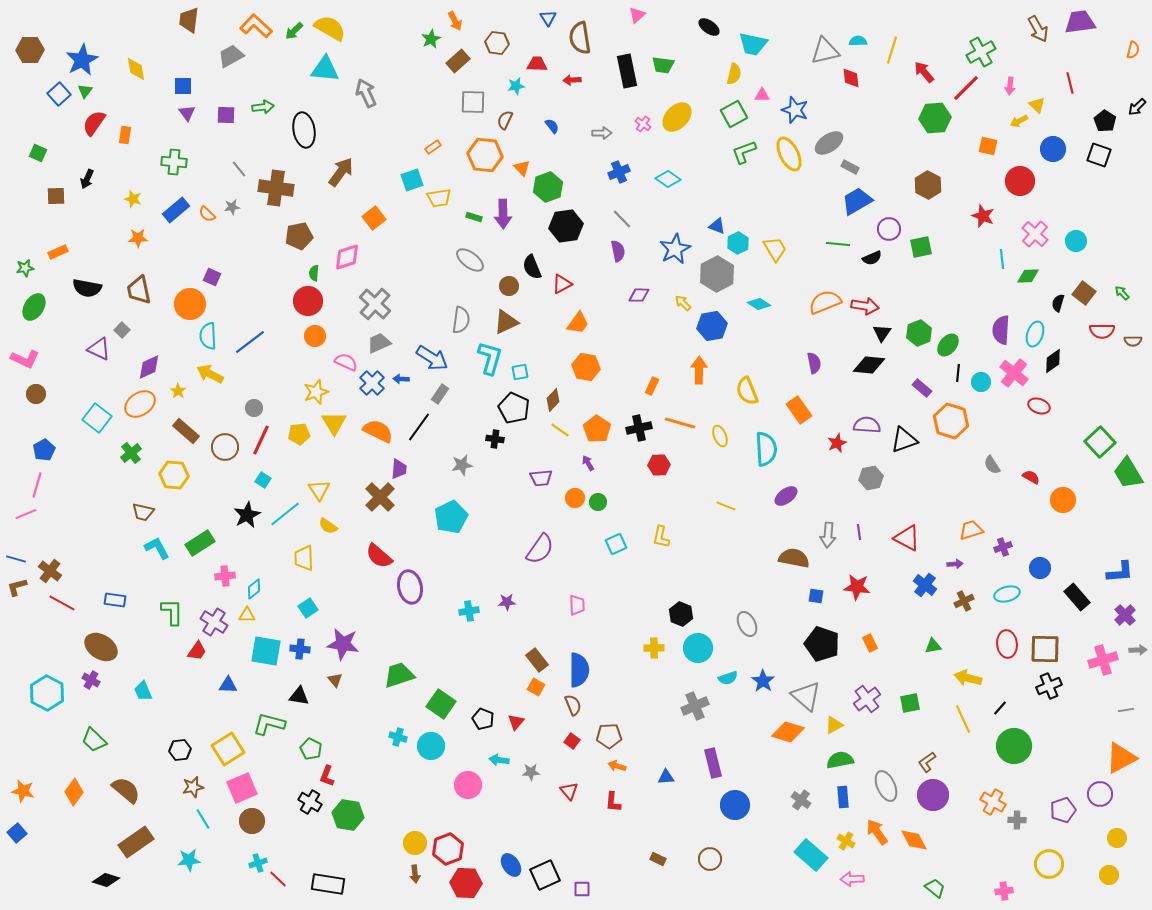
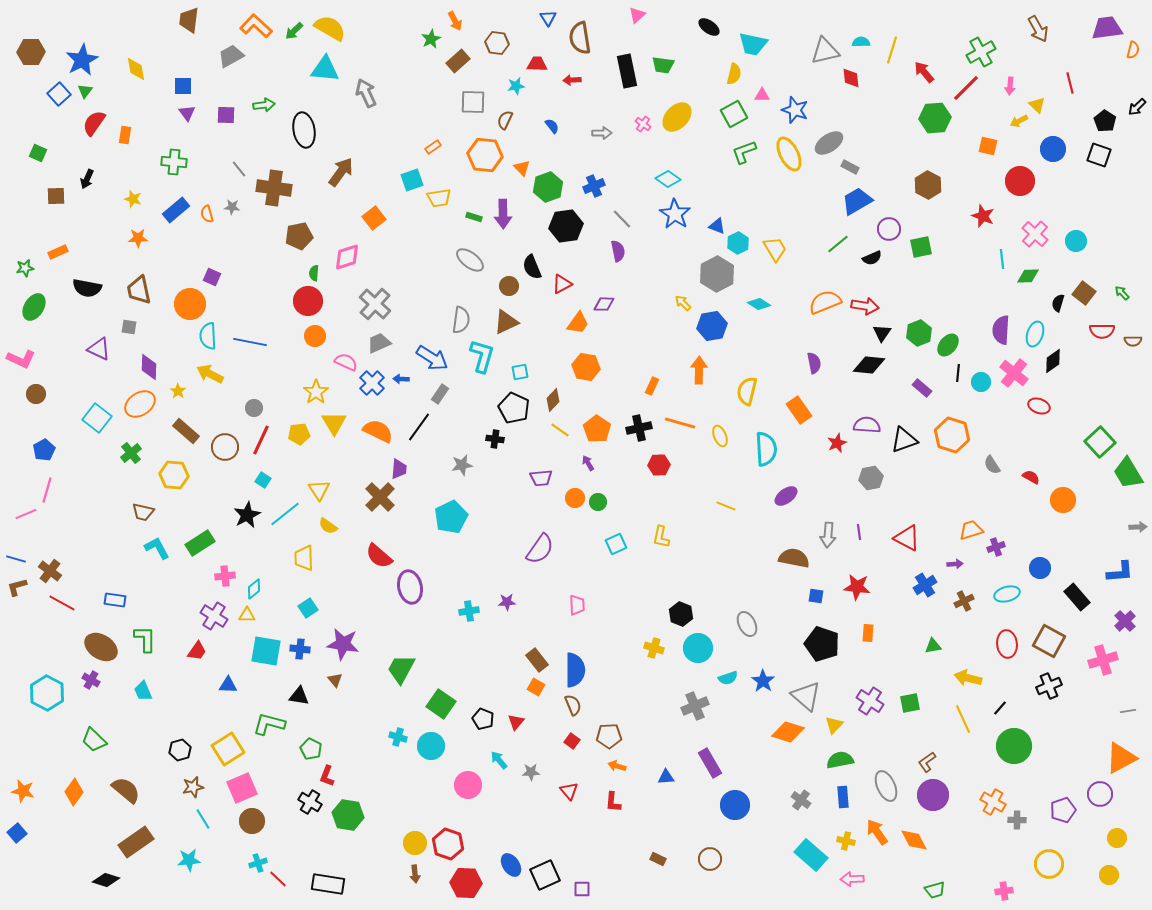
purple trapezoid at (1080, 22): moved 27 px right, 6 px down
cyan semicircle at (858, 41): moved 3 px right, 1 px down
brown hexagon at (30, 50): moved 1 px right, 2 px down
green arrow at (263, 107): moved 1 px right, 2 px up
blue cross at (619, 172): moved 25 px left, 14 px down
brown cross at (276, 188): moved 2 px left
gray star at (232, 207): rotated 14 degrees clockwise
orange semicircle at (207, 214): rotated 30 degrees clockwise
green line at (838, 244): rotated 45 degrees counterclockwise
blue star at (675, 249): moved 35 px up; rotated 12 degrees counterclockwise
purple diamond at (639, 295): moved 35 px left, 9 px down
gray square at (122, 330): moved 7 px right, 3 px up; rotated 35 degrees counterclockwise
blue line at (250, 342): rotated 48 degrees clockwise
cyan L-shape at (490, 358): moved 8 px left, 2 px up
pink L-shape at (25, 359): moved 4 px left
purple diamond at (149, 367): rotated 64 degrees counterclockwise
yellow semicircle at (747, 391): rotated 36 degrees clockwise
yellow star at (316, 392): rotated 15 degrees counterclockwise
orange hexagon at (951, 421): moved 1 px right, 14 px down
pink line at (37, 485): moved 10 px right, 5 px down
purple cross at (1003, 547): moved 7 px left
blue cross at (925, 585): rotated 20 degrees clockwise
green L-shape at (172, 612): moved 27 px left, 27 px down
purple cross at (1125, 615): moved 6 px down
purple cross at (214, 622): moved 6 px up
orange rectangle at (870, 643): moved 2 px left, 10 px up; rotated 30 degrees clockwise
yellow cross at (654, 648): rotated 18 degrees clockwise
brown square at (1045, 649): moved 4 px right, 8 px up; rotated 28 degrees clockwise
gray arrow at (1138, 650): moved 123 px up
blue semicircle at (579, 670): moved 4 px left
green trapezoid at (399, 675): moved 2 px right, 6 px up; rotated 44 degrees counterclockwise
purple cross at (867, 699): moved 3 px right, 2 px down; rotated 20 degrees counterclockwise
gray line at (1126, 710): moved 2 px right, 1 px down
yellow triangle at (834, 725): rotated 18 degrees counterclockwise
black hexagon at (180, 750): rotated 10 degrees counterclockwise
cyan arrow at (499, 760): rotated 42 degrees clockwise
purple rectangle at (713, 763): moved 3 px left; rotated 16 degrees counterclockwise
yellow cross at (846, 841): rotated 18 degrees counterclockwise
red hexagon at (448, 849): moved 5 px up; rotated 20 degrees counterclockwise
green trapezoid at (935, 888): moved 2 px down; rotated 125 degrees clockwise
